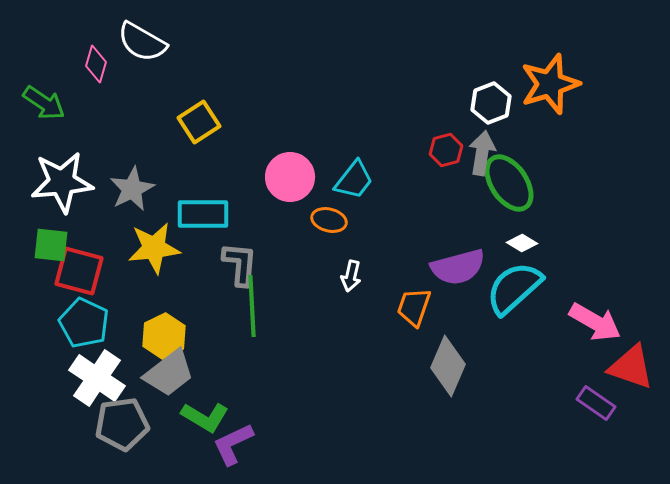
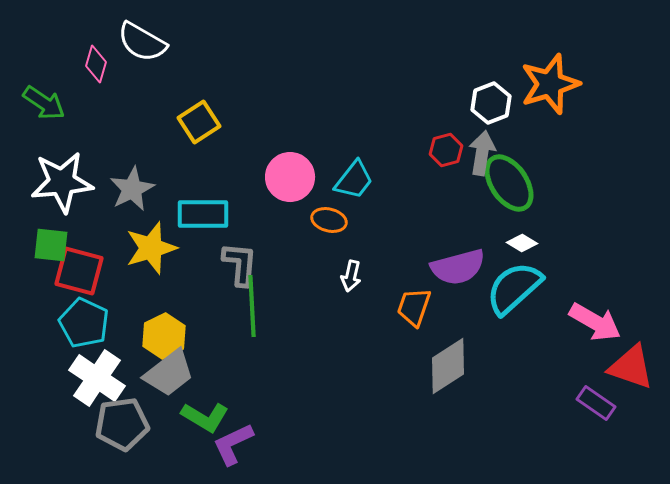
yellow star: moved 3 px left; rotated 10 degrees counterclockwise
gray diamond: rotated 34 degrees clockwise
